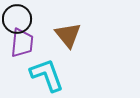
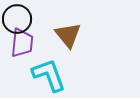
cyan L-shape: moved 2 px right
